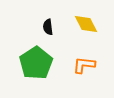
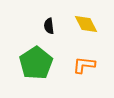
black semicircle: moved 1 px right, 1 px up
